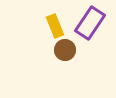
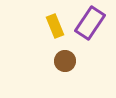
brown circle: moved 11 px down
